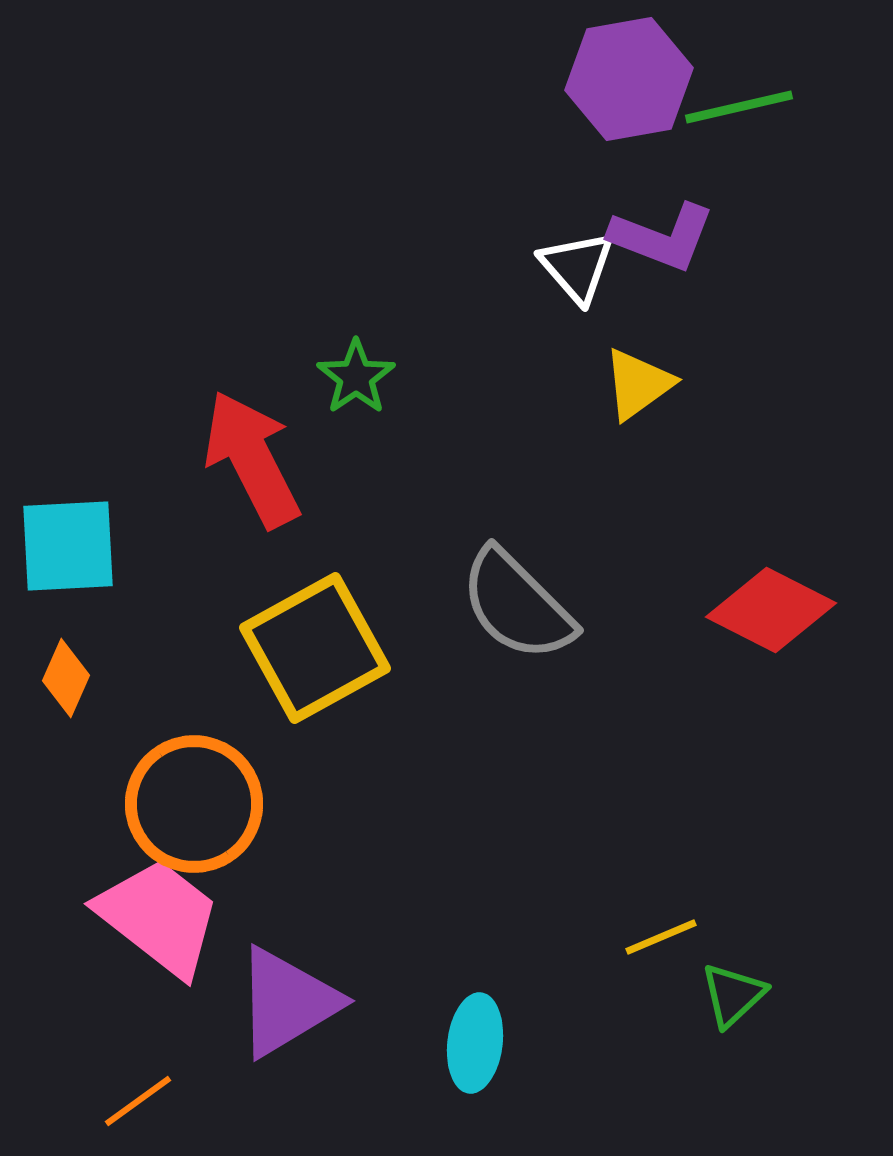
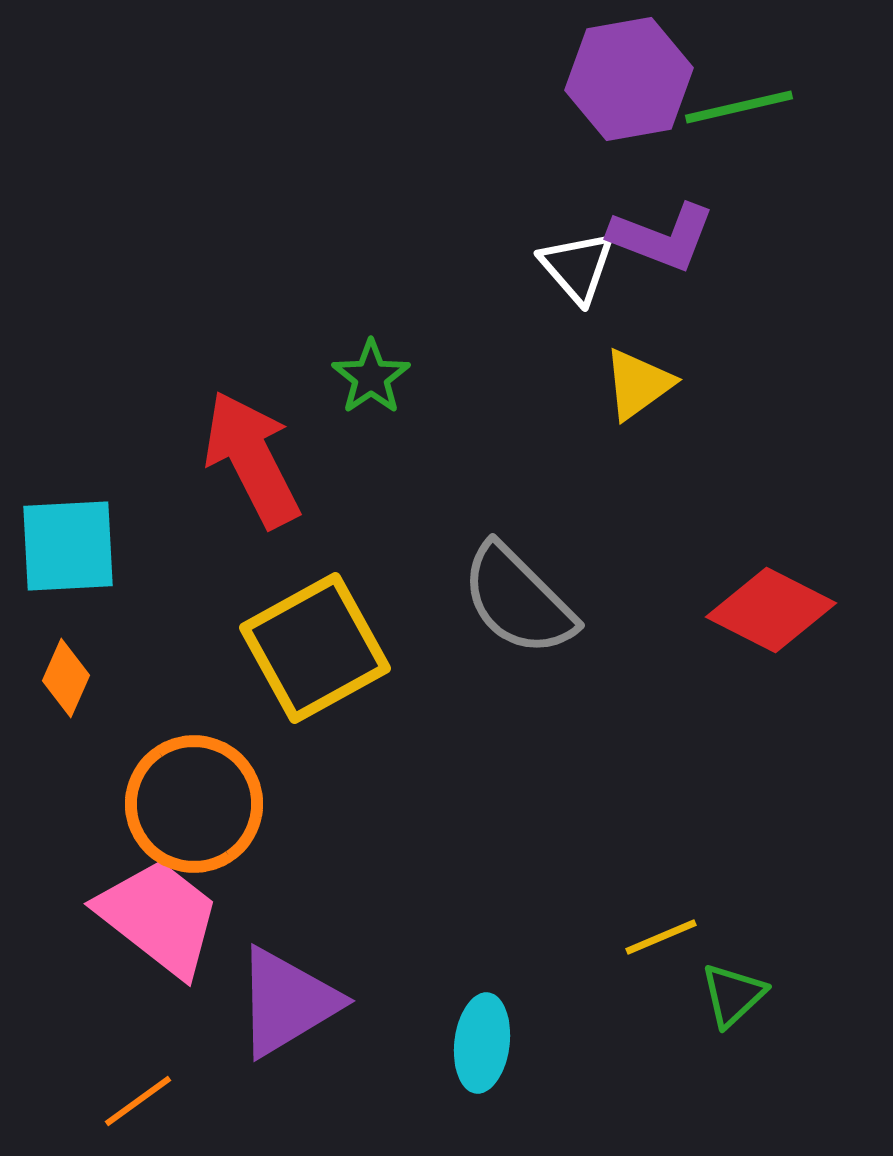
green star: moved 15 px right
gray semicircle: moved 1 px right, 5 px up
cyan ellipse: moved 7 px right
